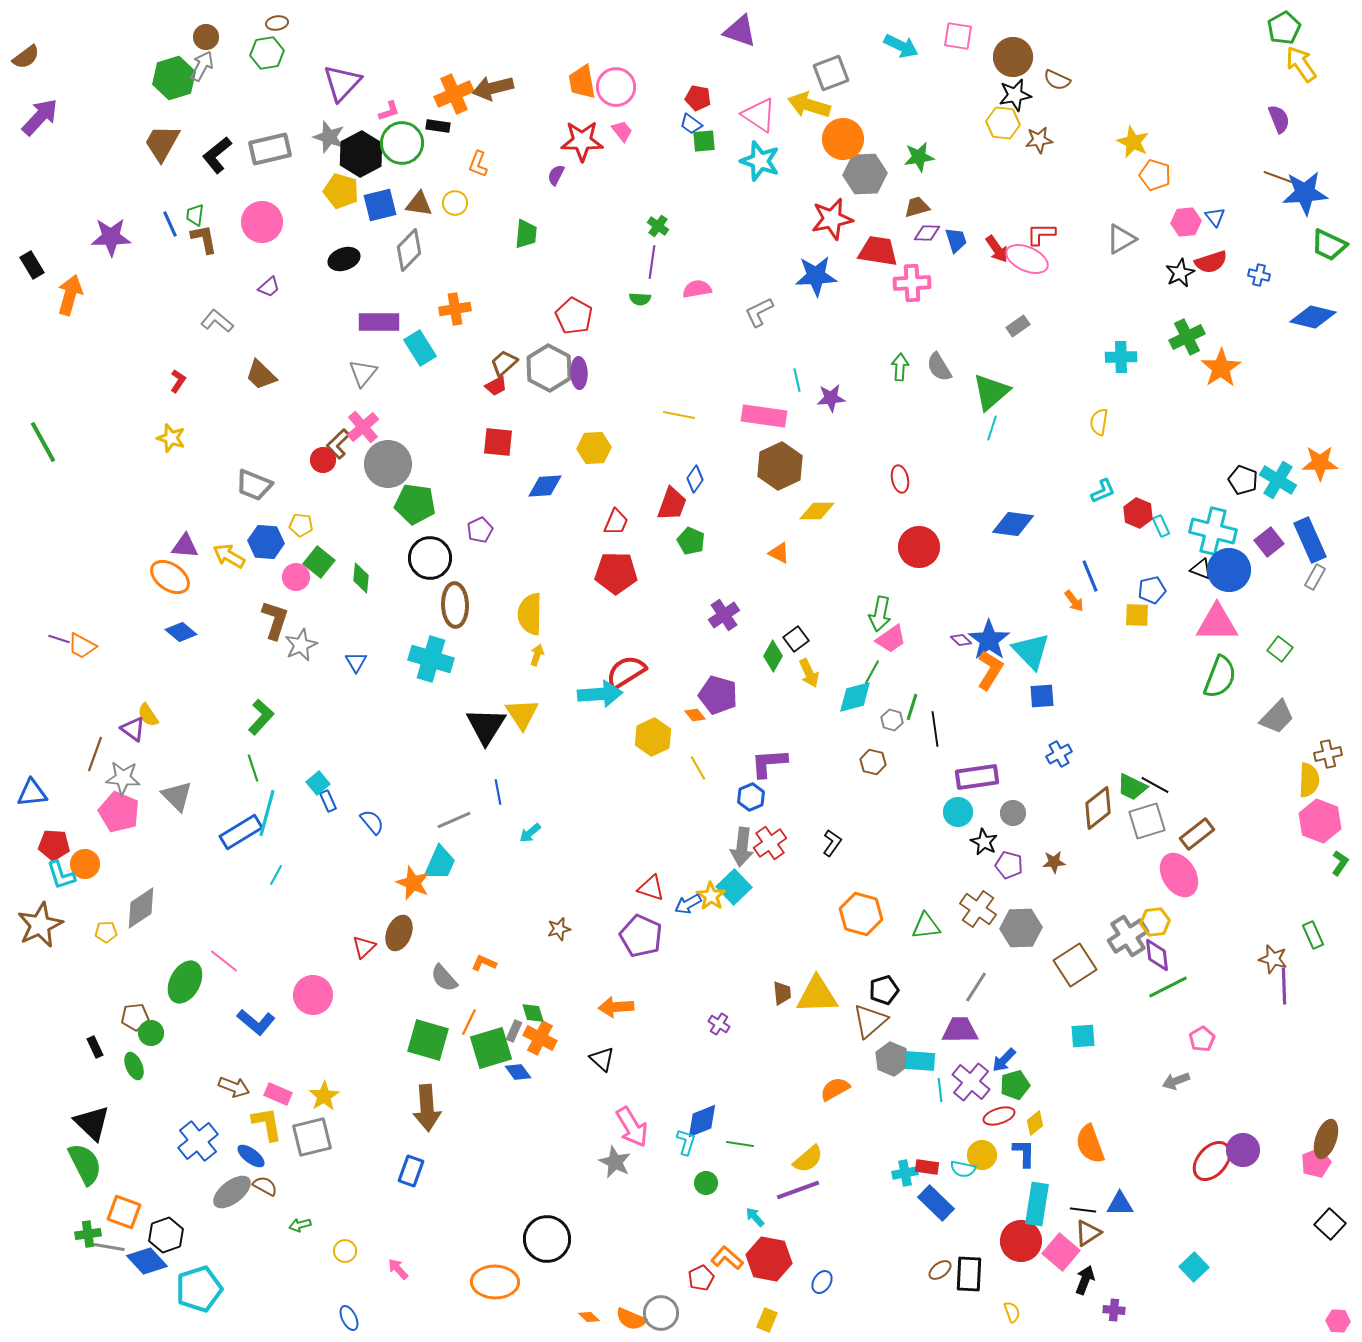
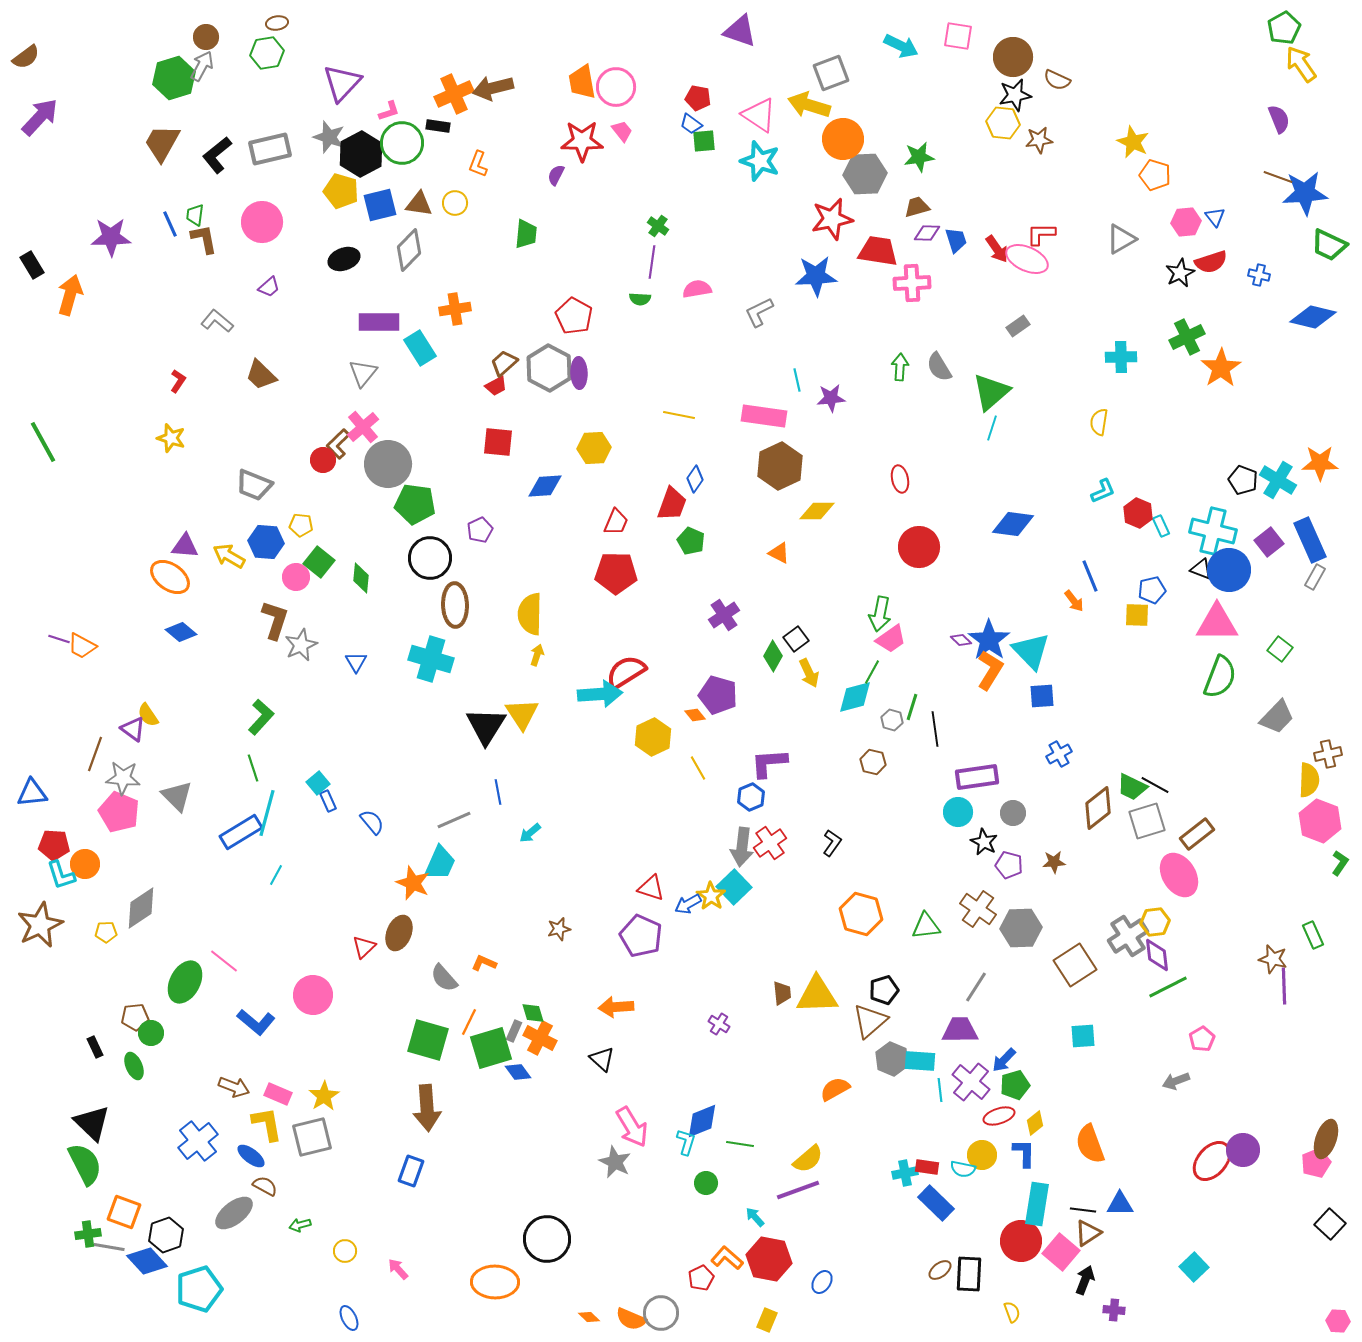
gray ellipse at (232, 1192): moved 2 px right, 21 px down
